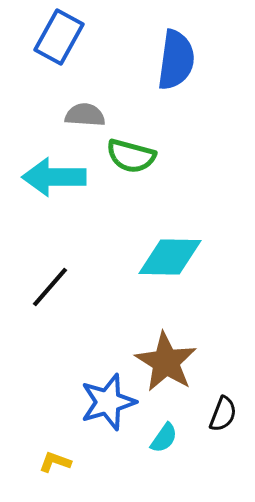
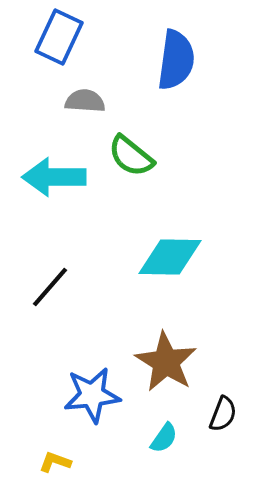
blue rectangle: rotated 4 degrees counterclockwise
gray semicircle: moved 14 px up
green semicircle: rotated 24 degrees clockwise
blue star: moved 16 px left, 7 px up; rotated 10 degrees clockwise
